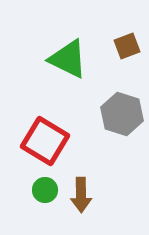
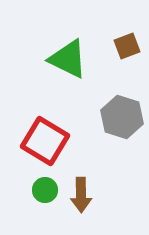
gray hexagon: moved 3 px down
